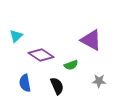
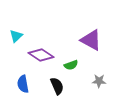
blue semicircle: moved 2 px left, 1 px down
